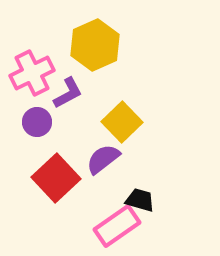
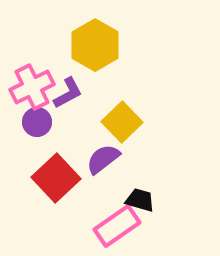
yellow hexagon: rotated 6 degrees counterclockwise
pink cross: moved 14 px down
